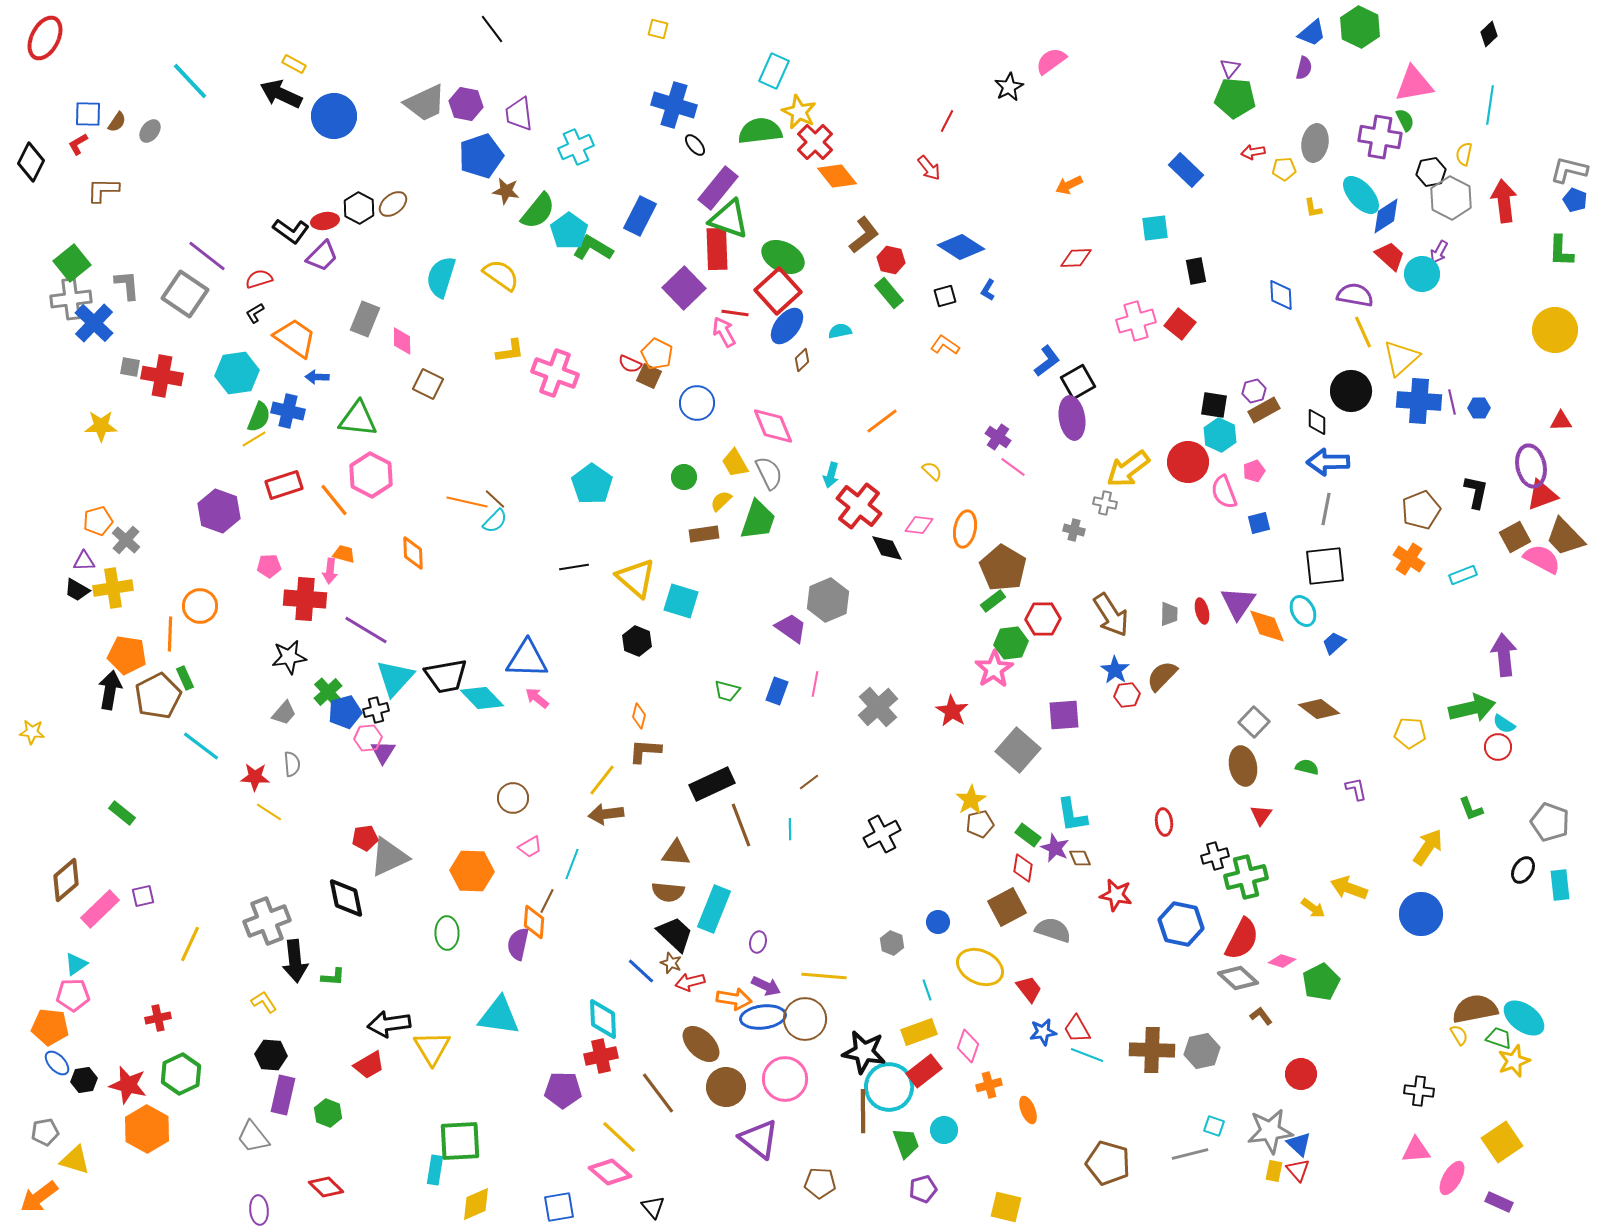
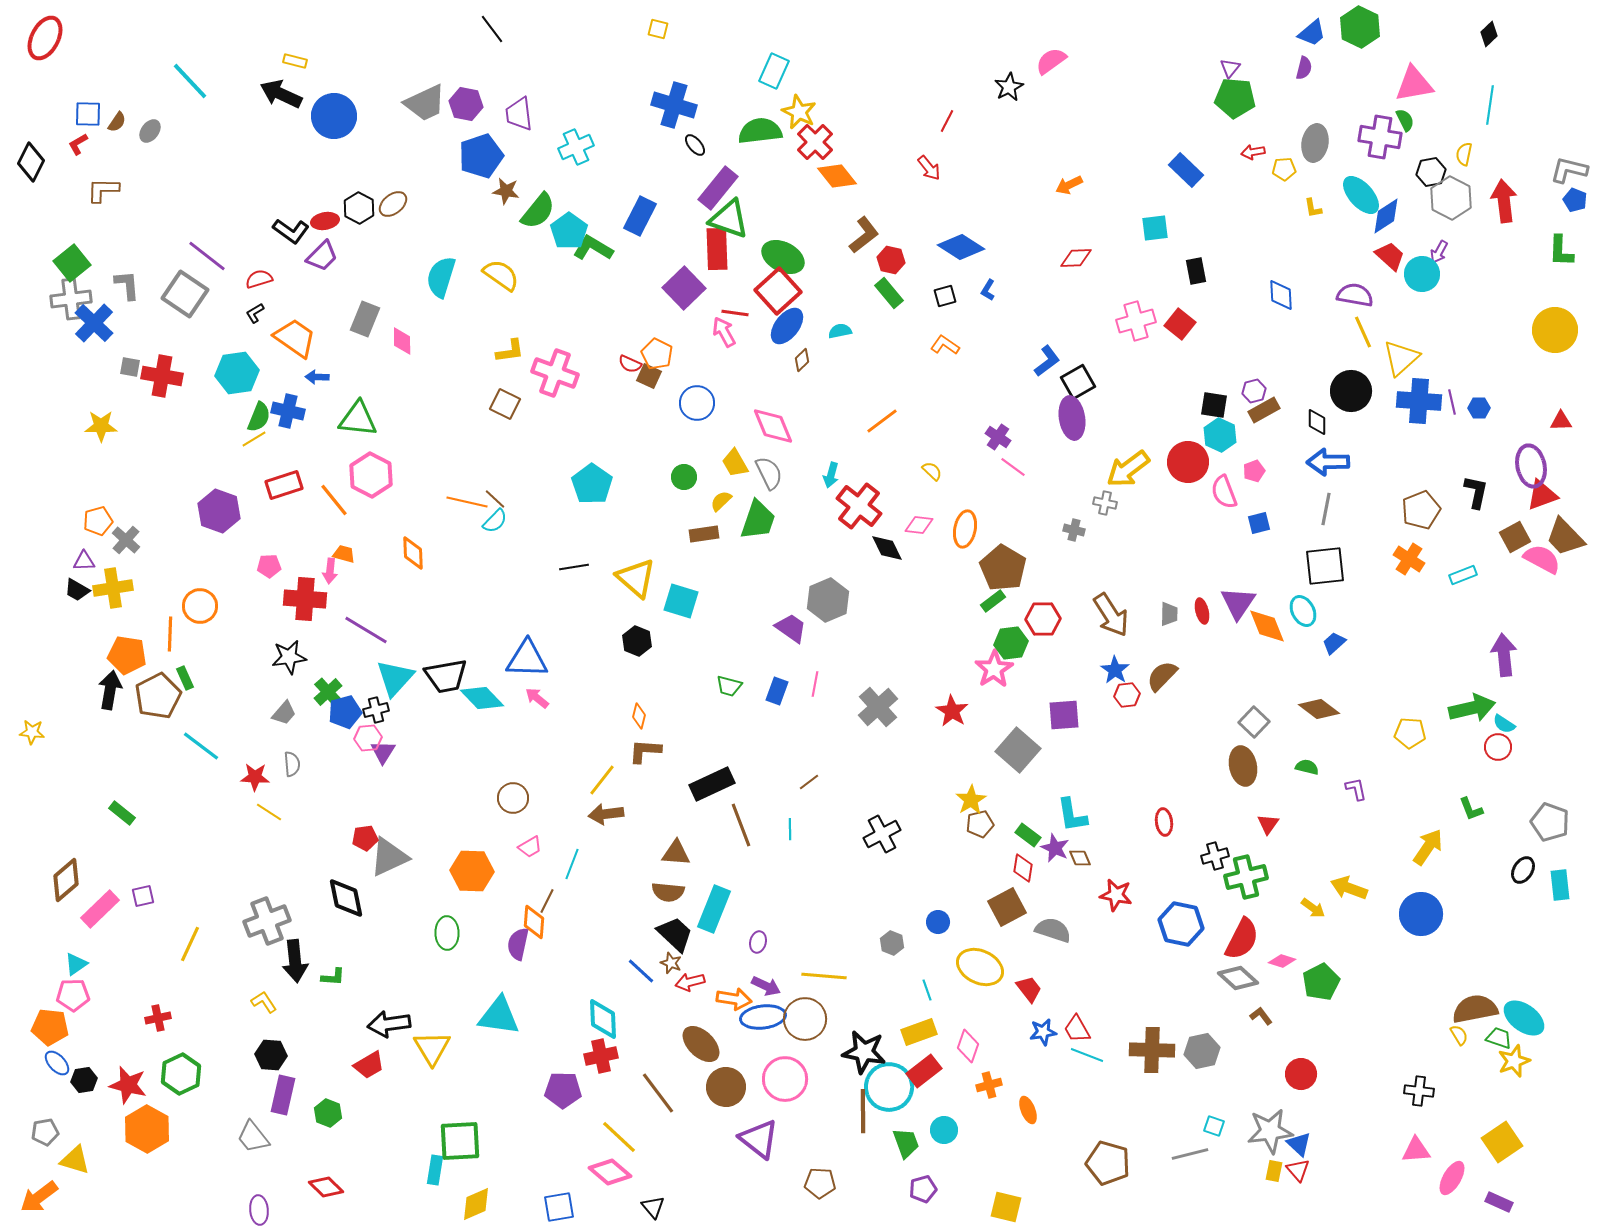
yellow rectangle at (294, 64): moved 1 px right, 3 px up; rotated 15 degrees counterclockwise
brown square at (428, 384): moved 77 px right, 20 px down
green trapezoid at (727, 691): moved 2 px right, 5 px up
red triangle at (1261, 815): moved 7 px right, 9 px down
